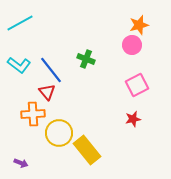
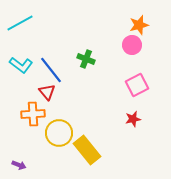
cyan L-shape: moved 2 px right
purple arrow: moved 2 px left, 2 px down
